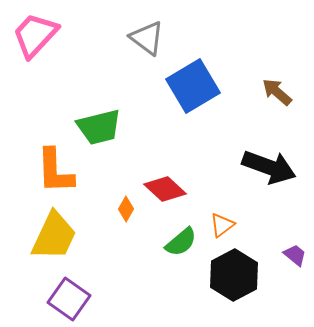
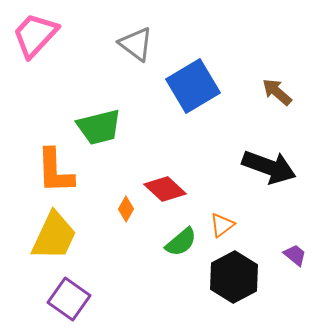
gray triangle: moved 11 px left, 6 px down
black hexagon: moved 2 px down
